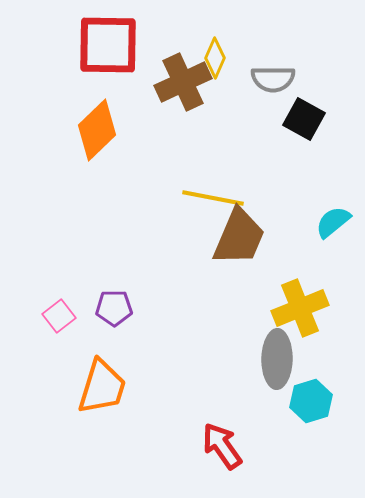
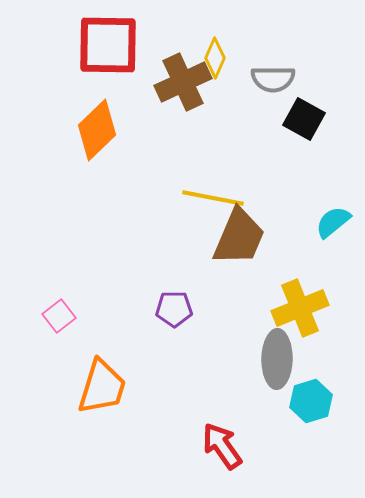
purple pentagon: moved 60 px right, 1 px down
